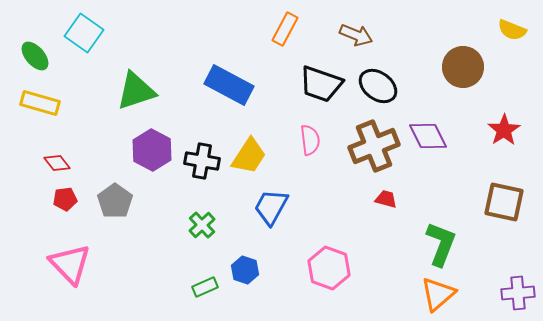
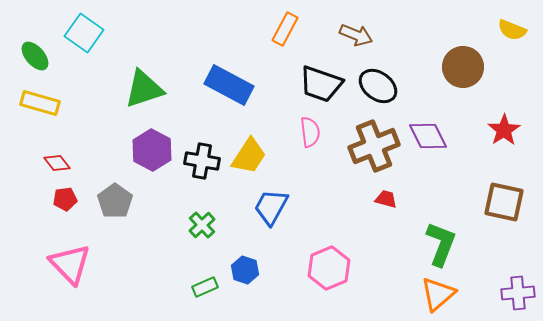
green triangle: moved 8 px right, 2 px up
pink semicircle: moved 8 px up
pink hexagon: rotated 18 degrees clockwise
